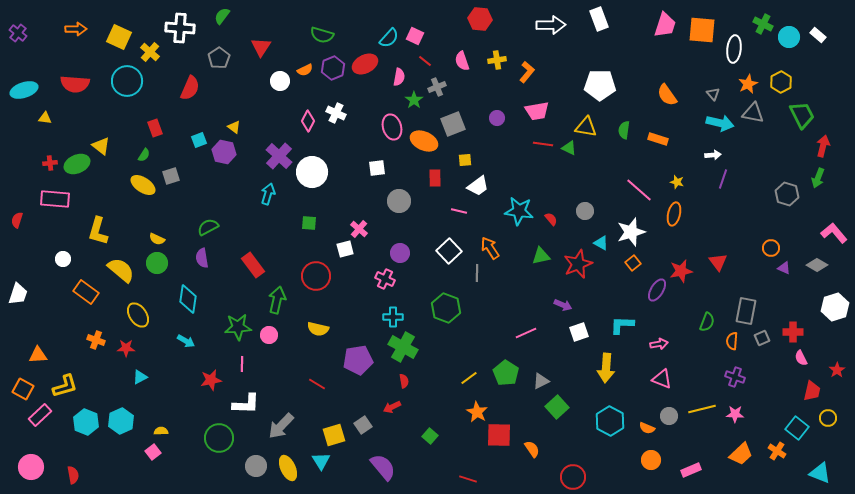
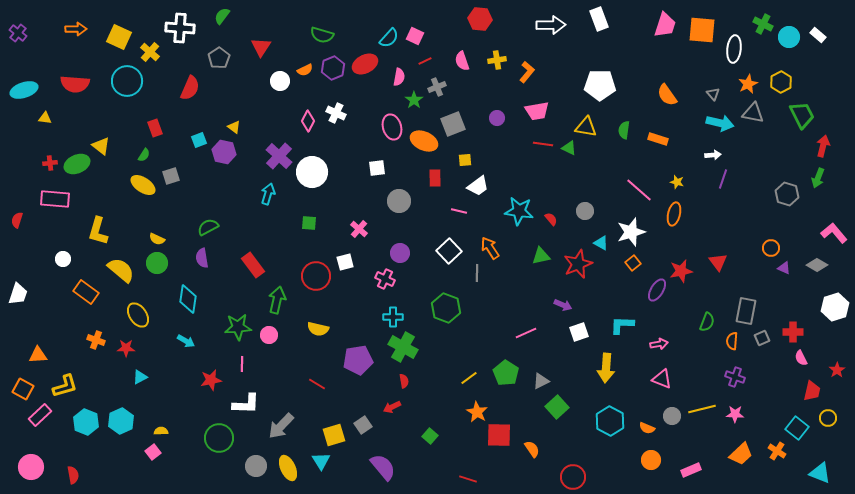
red line at (425, 61): rotated 64 degrees counterclockwise
white square at (345, 249): moved 13 px down
gray circle at (669, 416): moved 3 px right
